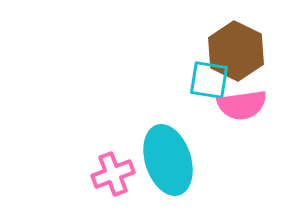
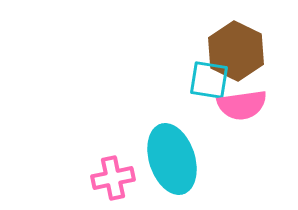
cyan ellipse: moved 4 px right, 1 px up
pink cross: moved 4 px down; rotated 9 degrees clockwise
